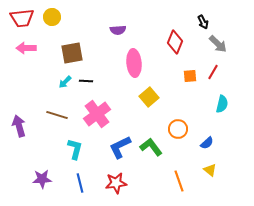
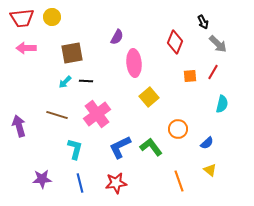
purple semicircle: moved 1 px left, 7 px down; rotated 56 degrees counterclockwise
